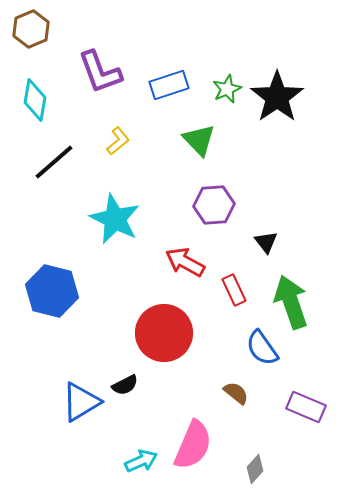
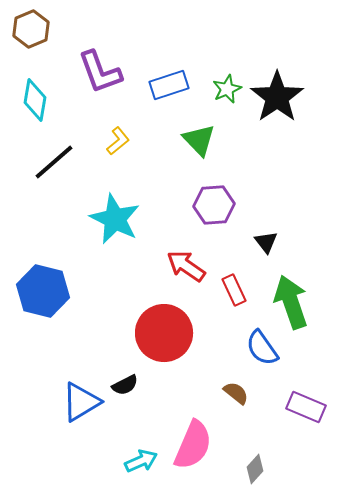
red arrow: moved 1 px right, 4 px down; rotated 6 degrees clockwise
blue hexagon: moved 9 px left
